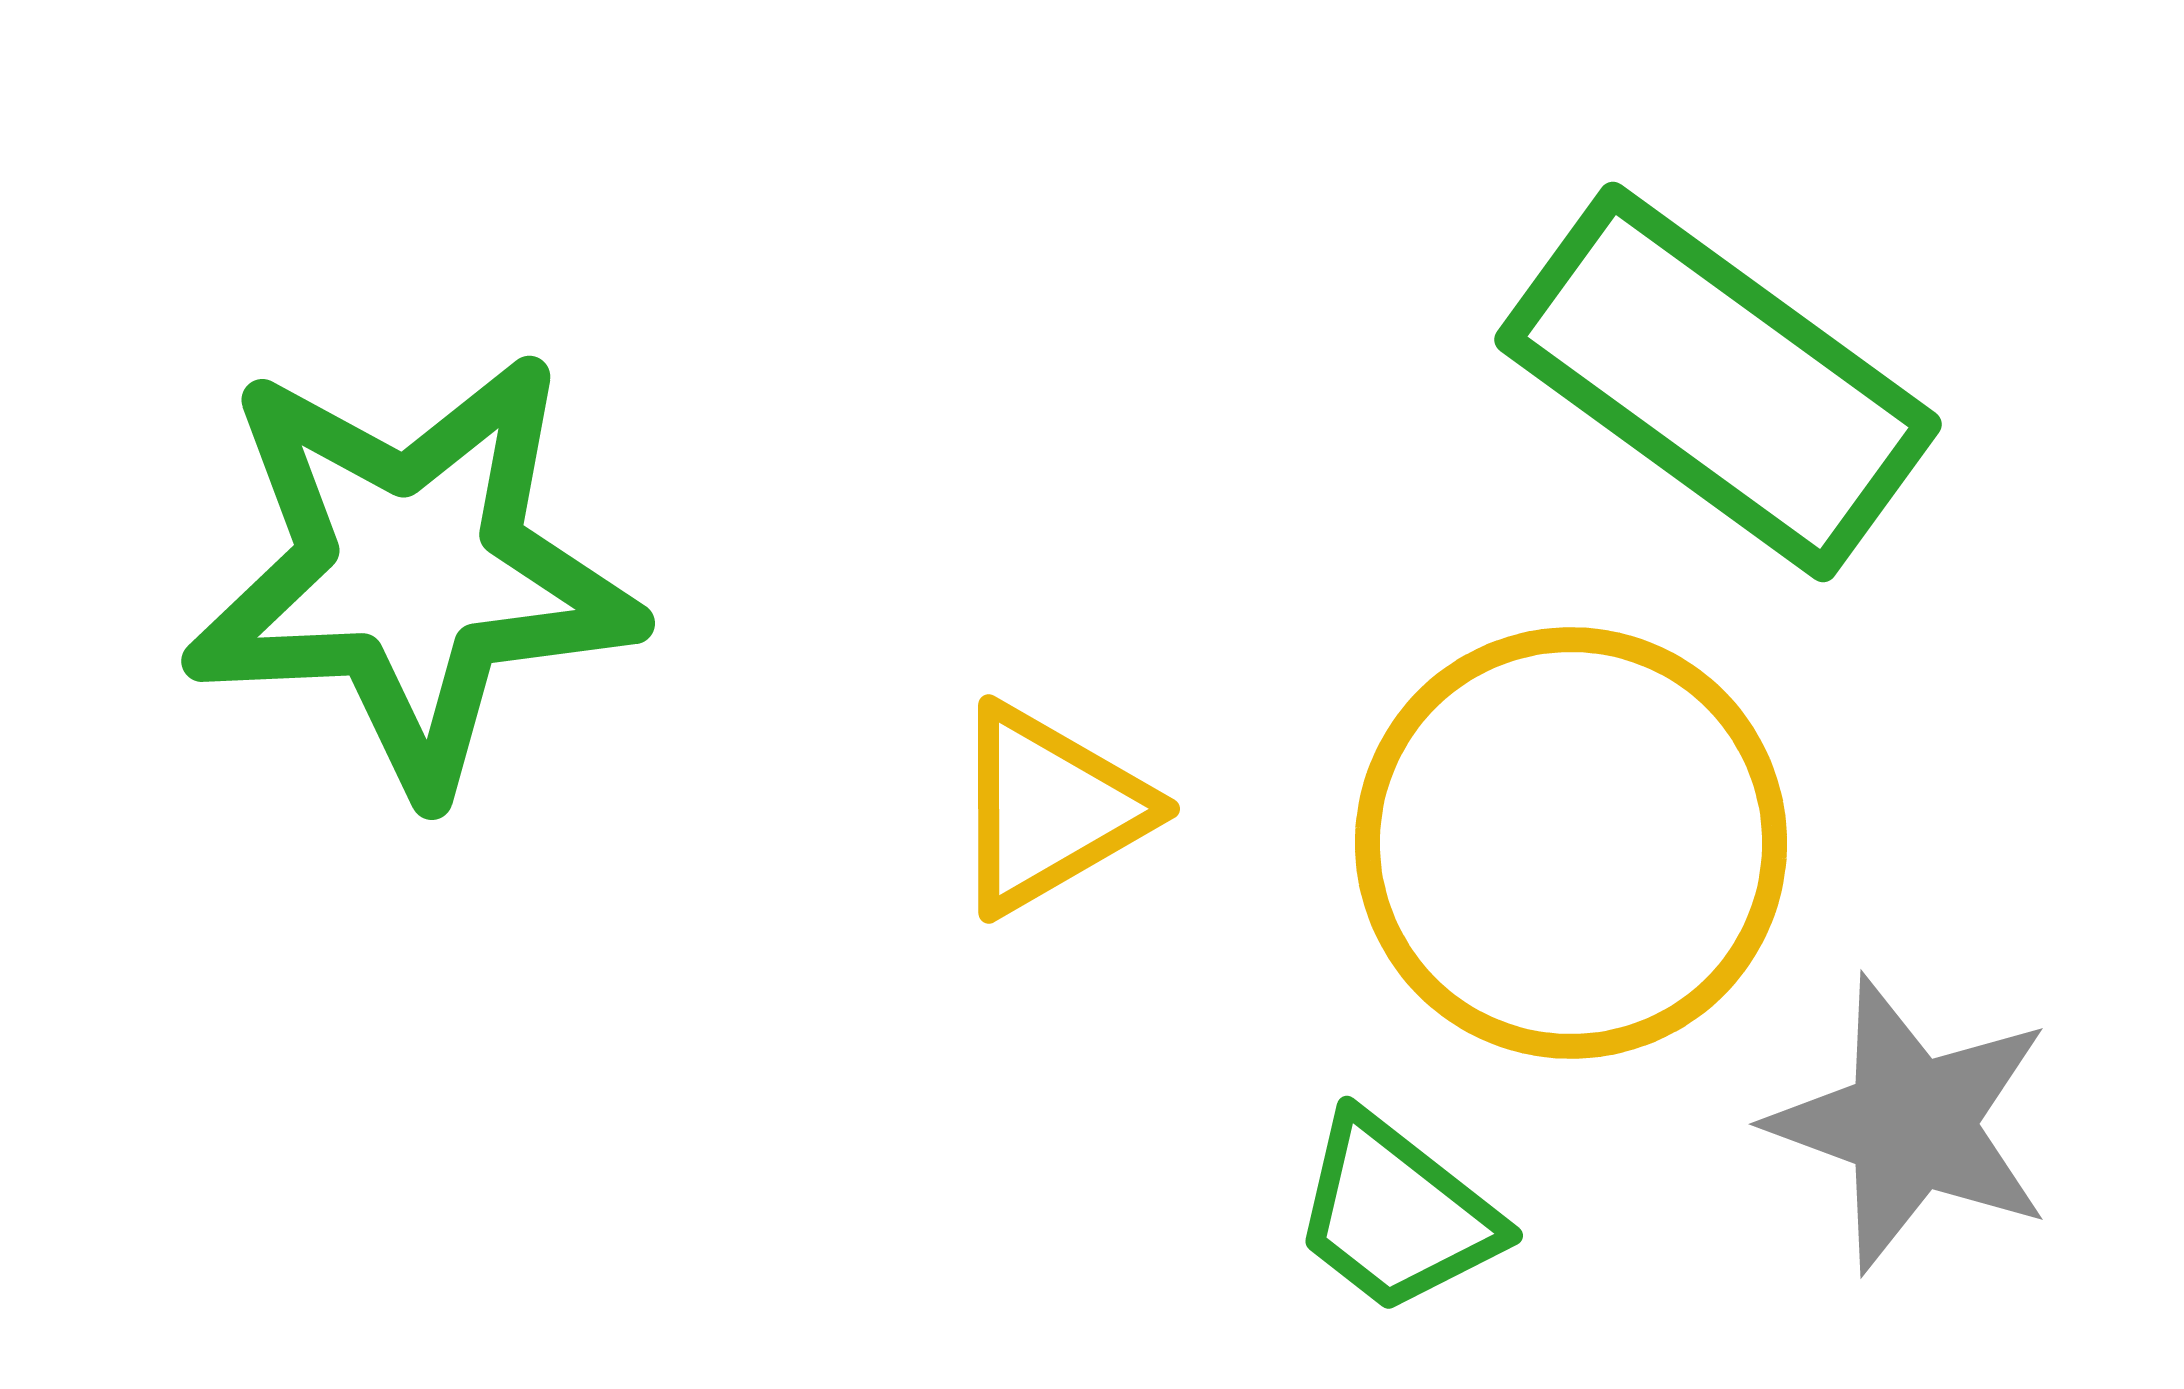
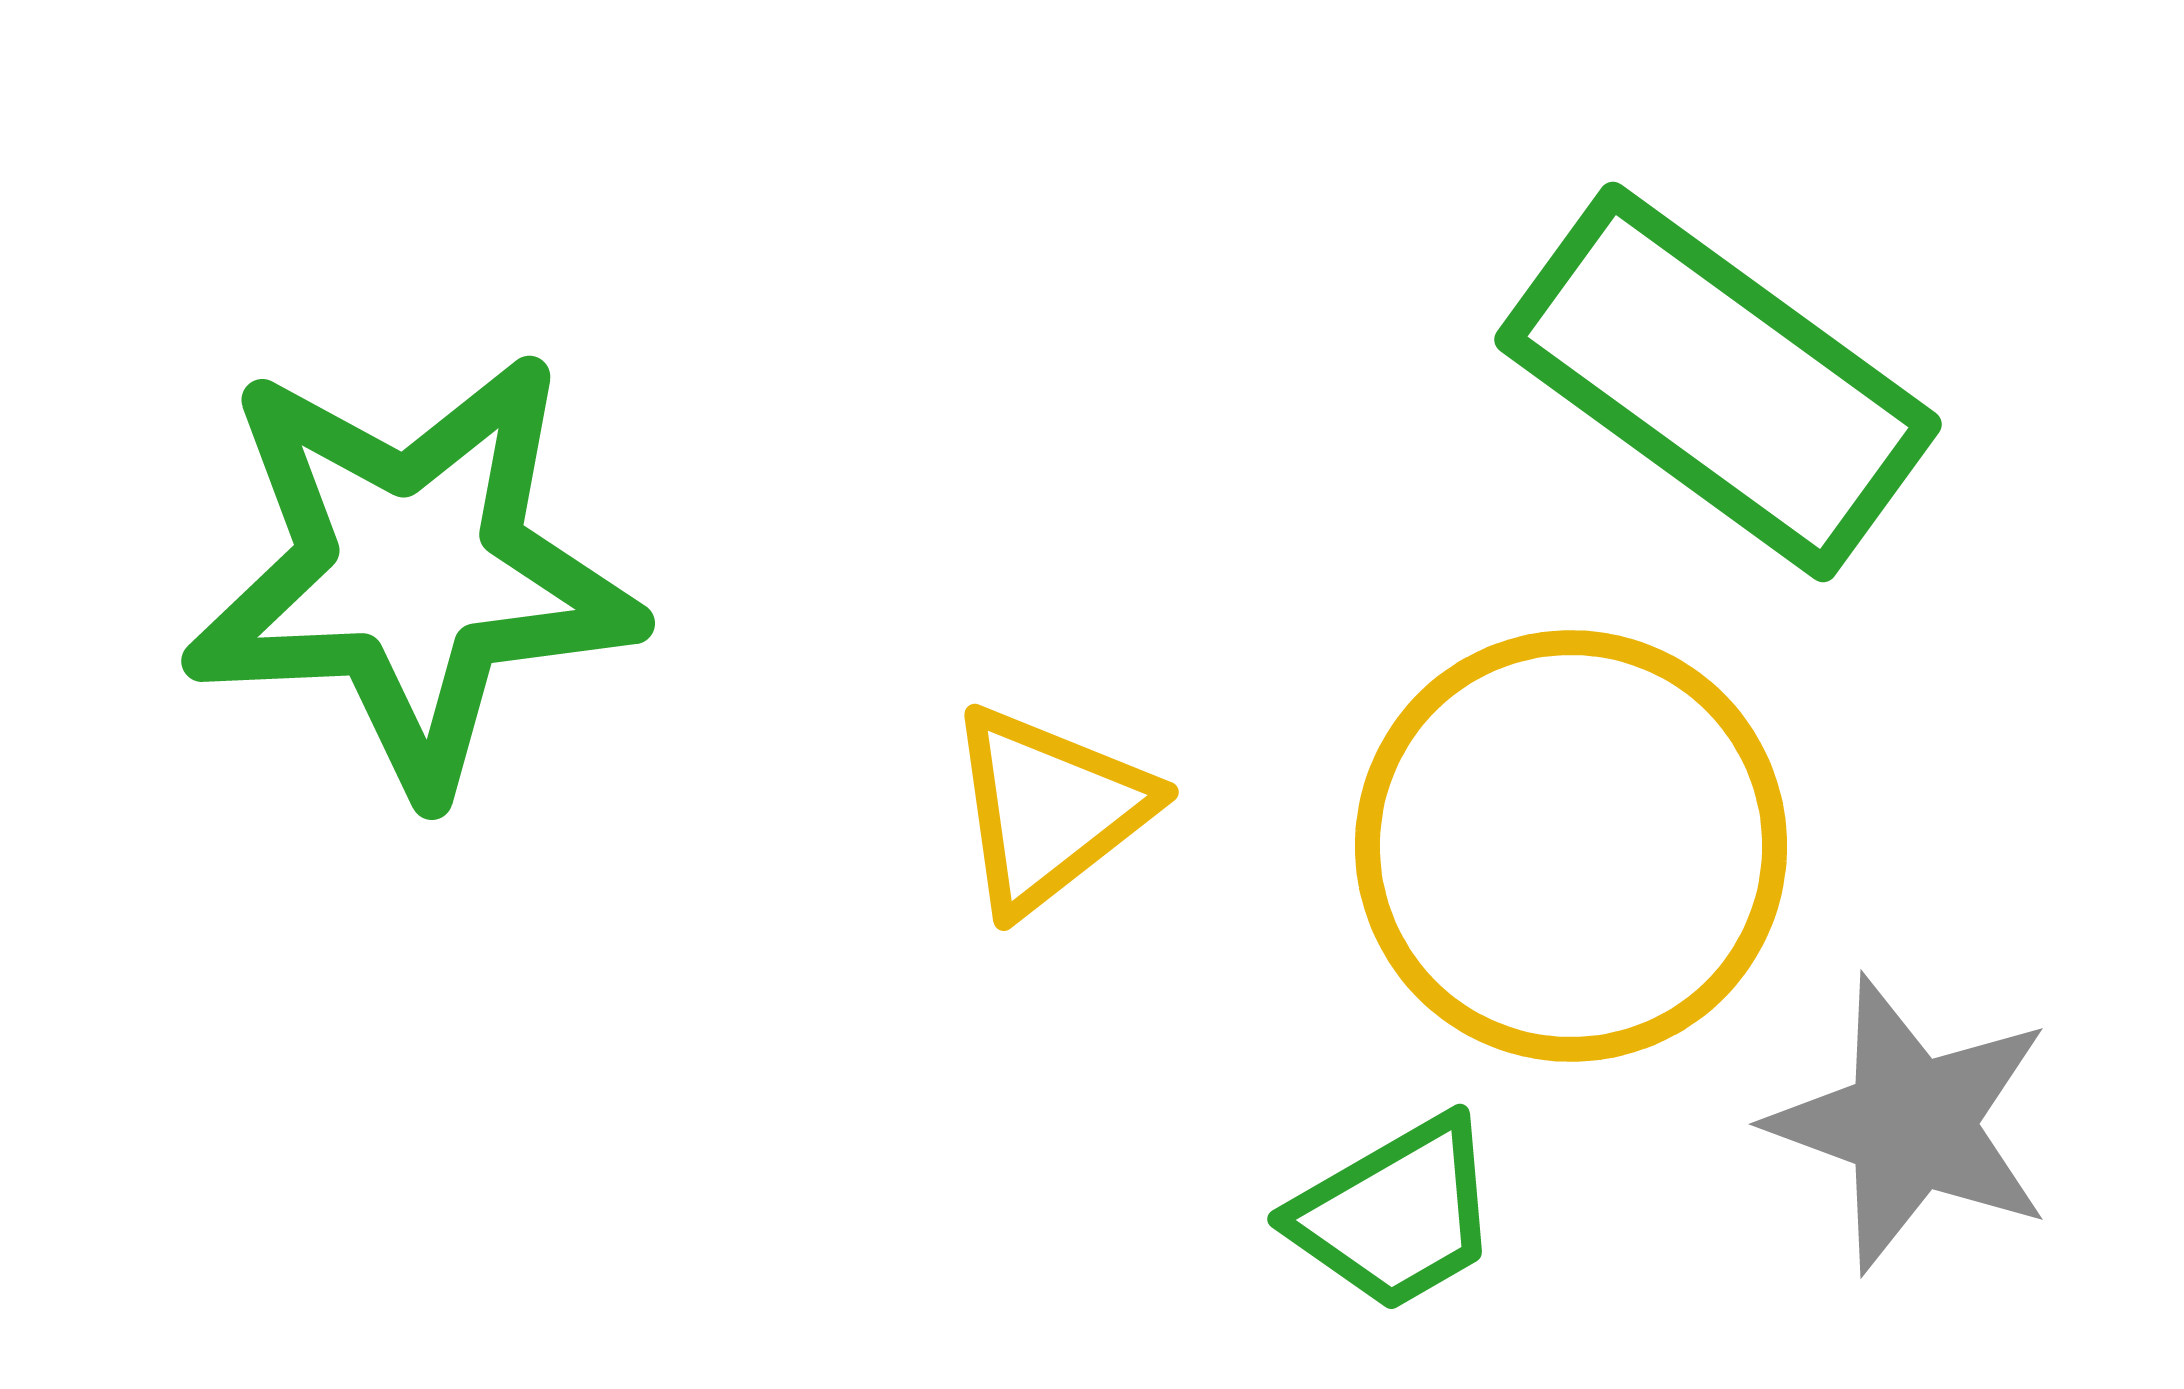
yellow triangle: rotated 8 degrees counterclockwise
yellow circle: moved 3 px down
green trapezoid: rotated 68 degrees counterclockwise
